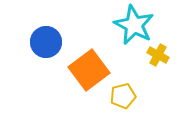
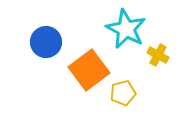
cyan star: moved 8 px left, 4 px down
yellow pentagon: moved 3 px up
